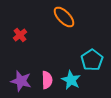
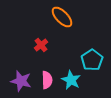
orange ellipse: moved 2 px left
red cross: moved 21 px right, 10 px down
